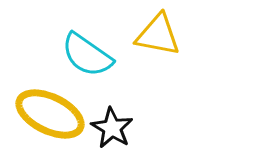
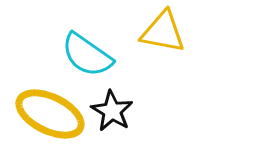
yellow triangle: moved 5 px right, 3 px up
black star: moved 17 px up
